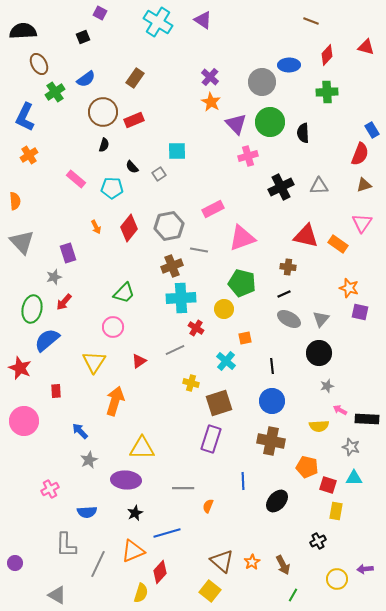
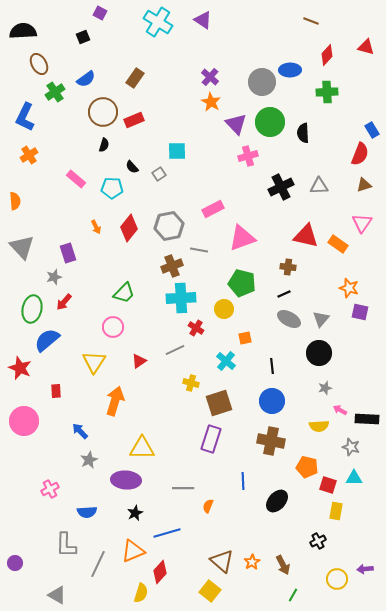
blue ellipse at (289, 65): moved 1 px right, 5 px down
gray triangle at (22, 242): moved 5 px down
gray star at (327, 386): moved 2 px left, 2 px down
